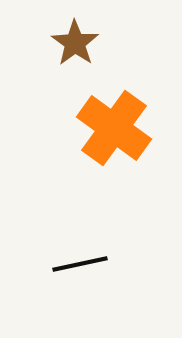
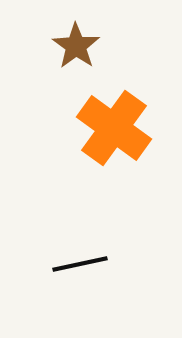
brown star: moved 1 px right, 3 px down
